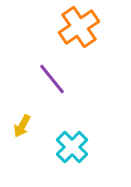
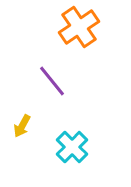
purple line: moved 2 px down
